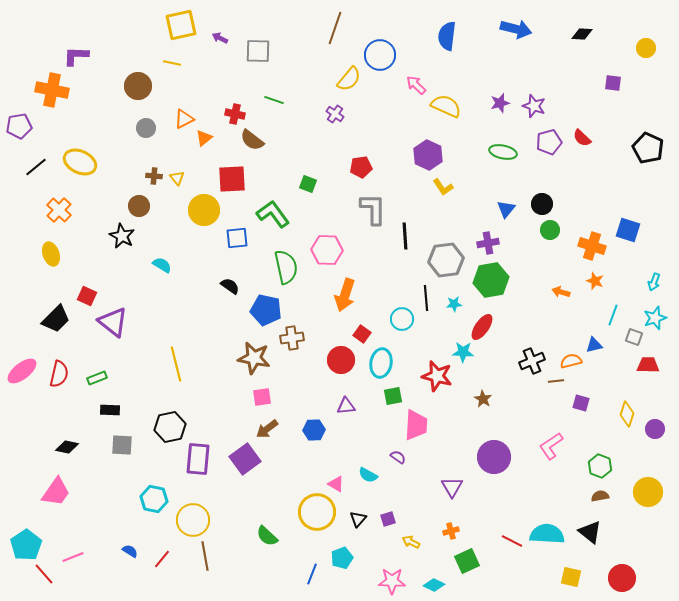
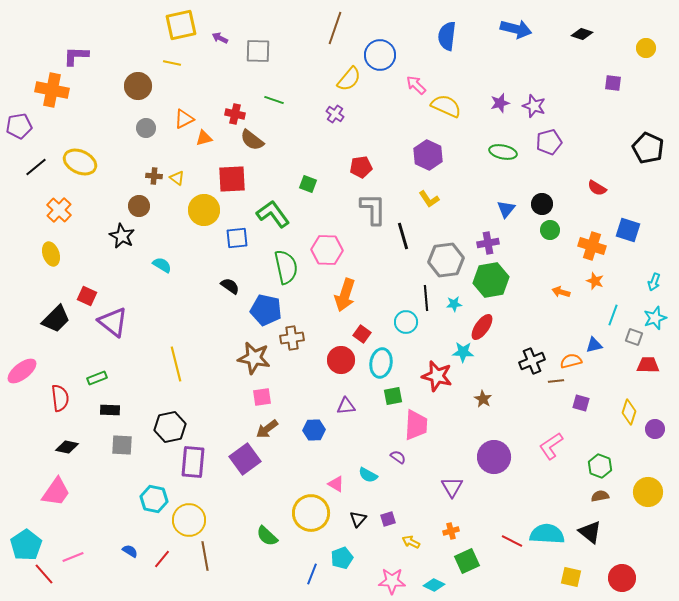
black diamond at (582, 34): rotated 15 degrees clockwise
orange triangle at (204, 138): rotated 24 degrees clockwise
red semicircle at (582, 138): moved 15 px right, 50 px down; rotated 12 degrees counterclockwise
yellow triangle at (177, 178): rotated 14 degrees counterclockwise
yellow L-shape at (443, 187): moved 14 px left, 12 px down
black line at (405, 236): moved 2 px left; rotated 12 degrees counterclockwise
cyan circle at (402, 319): moved 4 px right, 3 px down
red semicircle at (59, 374): moved 1 px right, 24 px down; rotated 20 degrees counterclockwise
yellow diamond at (627, 414): moved 2 px right, 2 px up
purple rectangle at (198, 459): moved 5 px left, 3 px down
yellow circle at (317, 512): moved 6 px left, 1 px down
yellow circle at (193, 520): moved 4 px left
